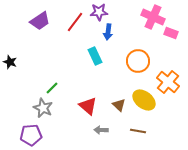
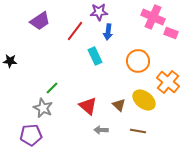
red line: moved 9 px down
black star: moved 1 px up; rotated 16 degrees counterclockwise
